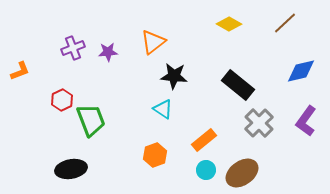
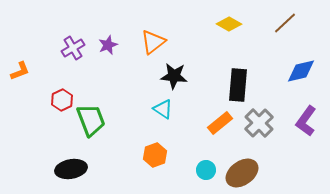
purple cross: rotated 10 degrees counterclockwise
purple star: moved 7 px up; rotated 18 degrees counterclockwise
black rectangle: rotated 56 degrees clockwise
orange rectangle: moved 16 px right, 17 px up
